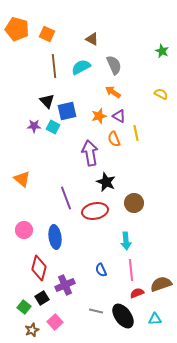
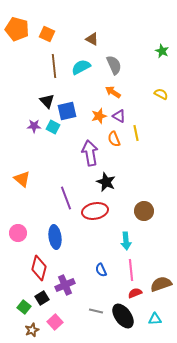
brown circle: moved 10 px right, 8 px down
pink circle: moved 6 px left, 3 px down
red semicircle: moved 2 px left
